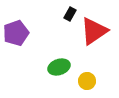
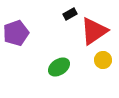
black rectangle: rotated 32 degrees clockwise
green ellipse: rotated 15 degrees counterclockwise
yellow circle: moved 16 px right, 21 px up
